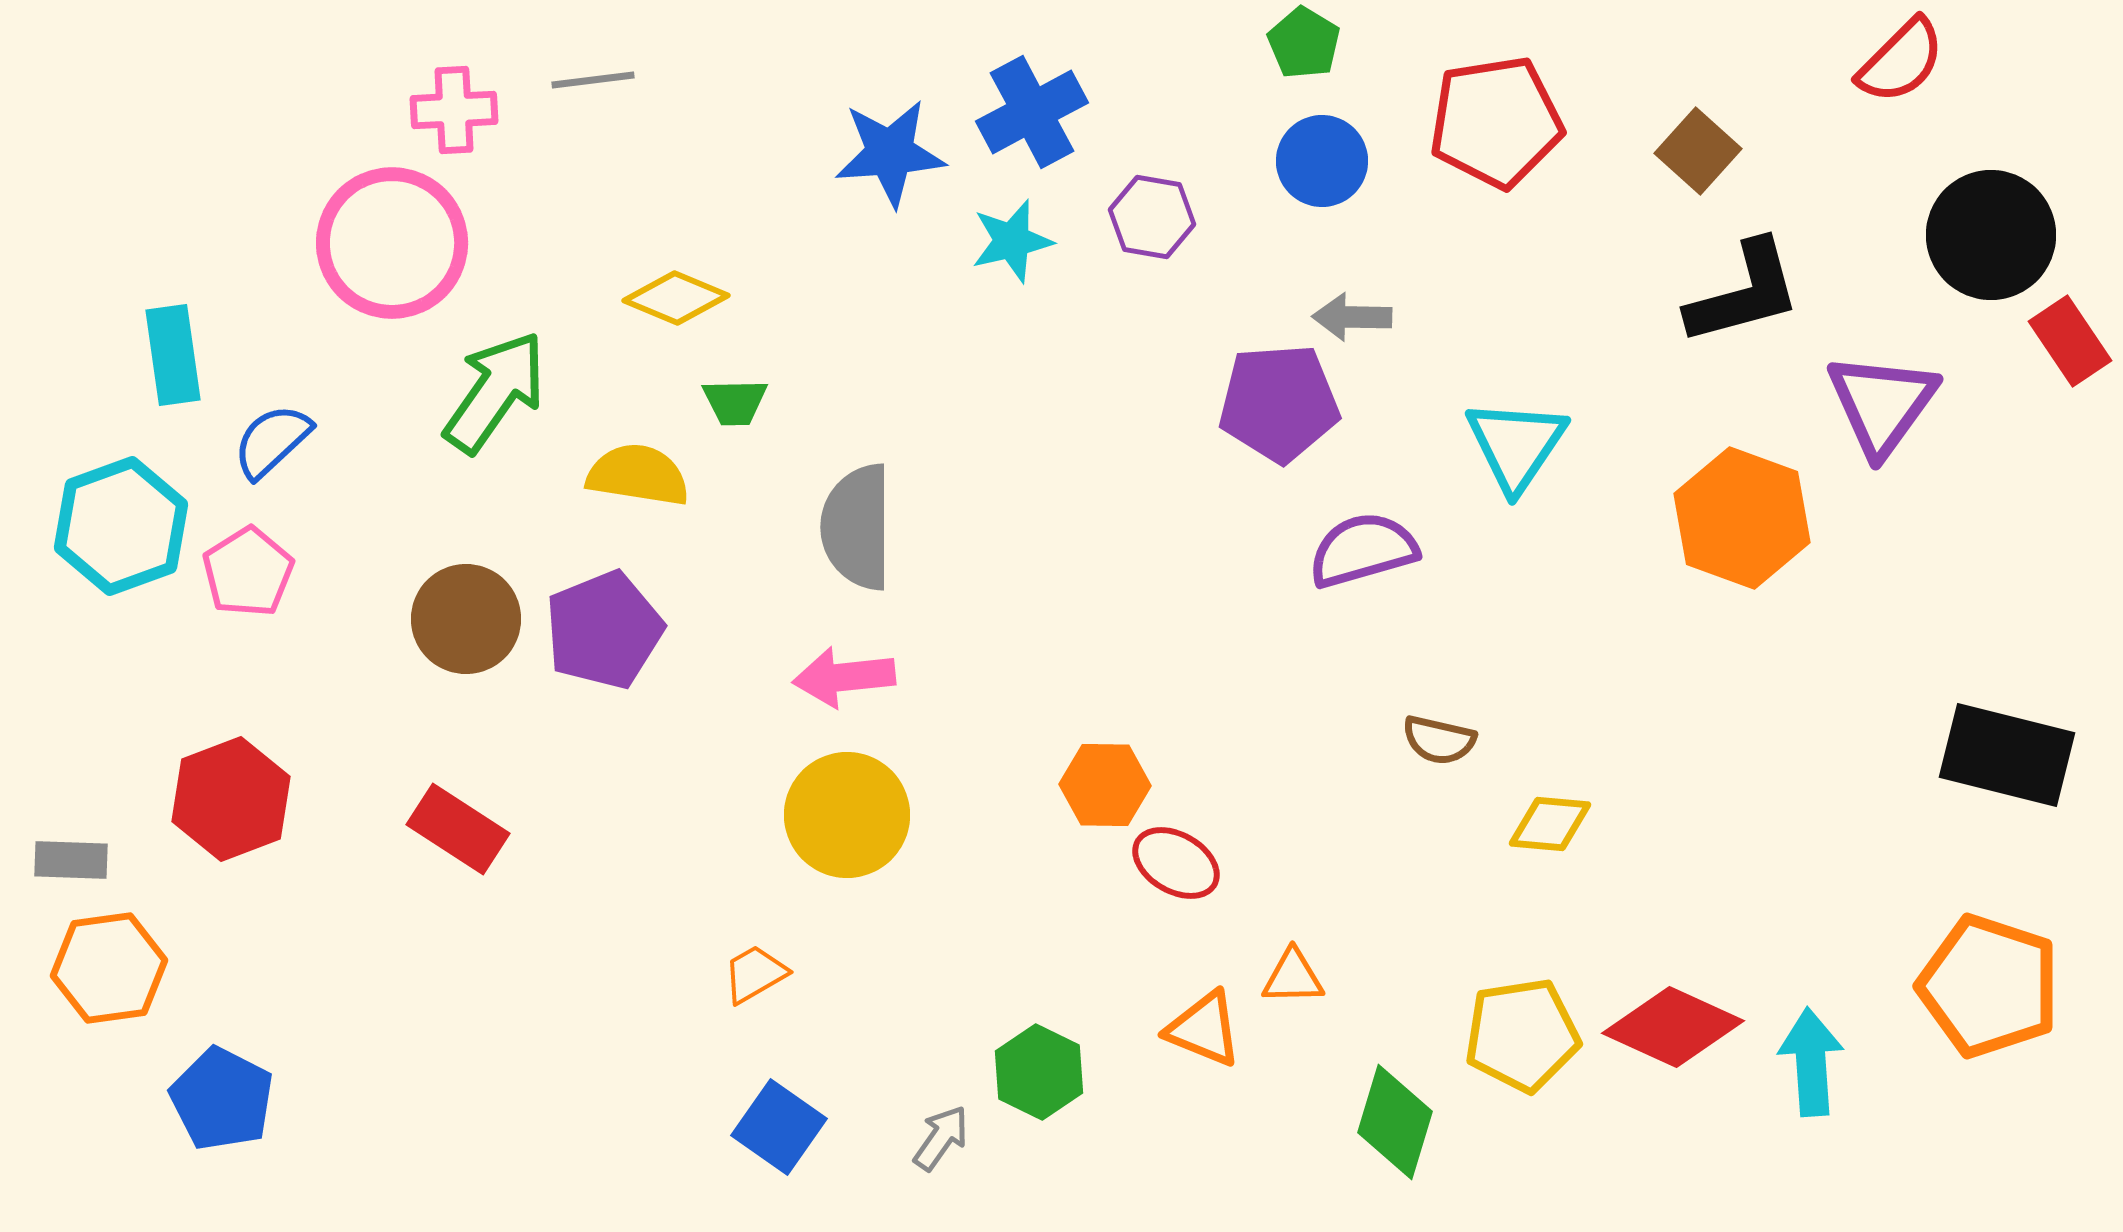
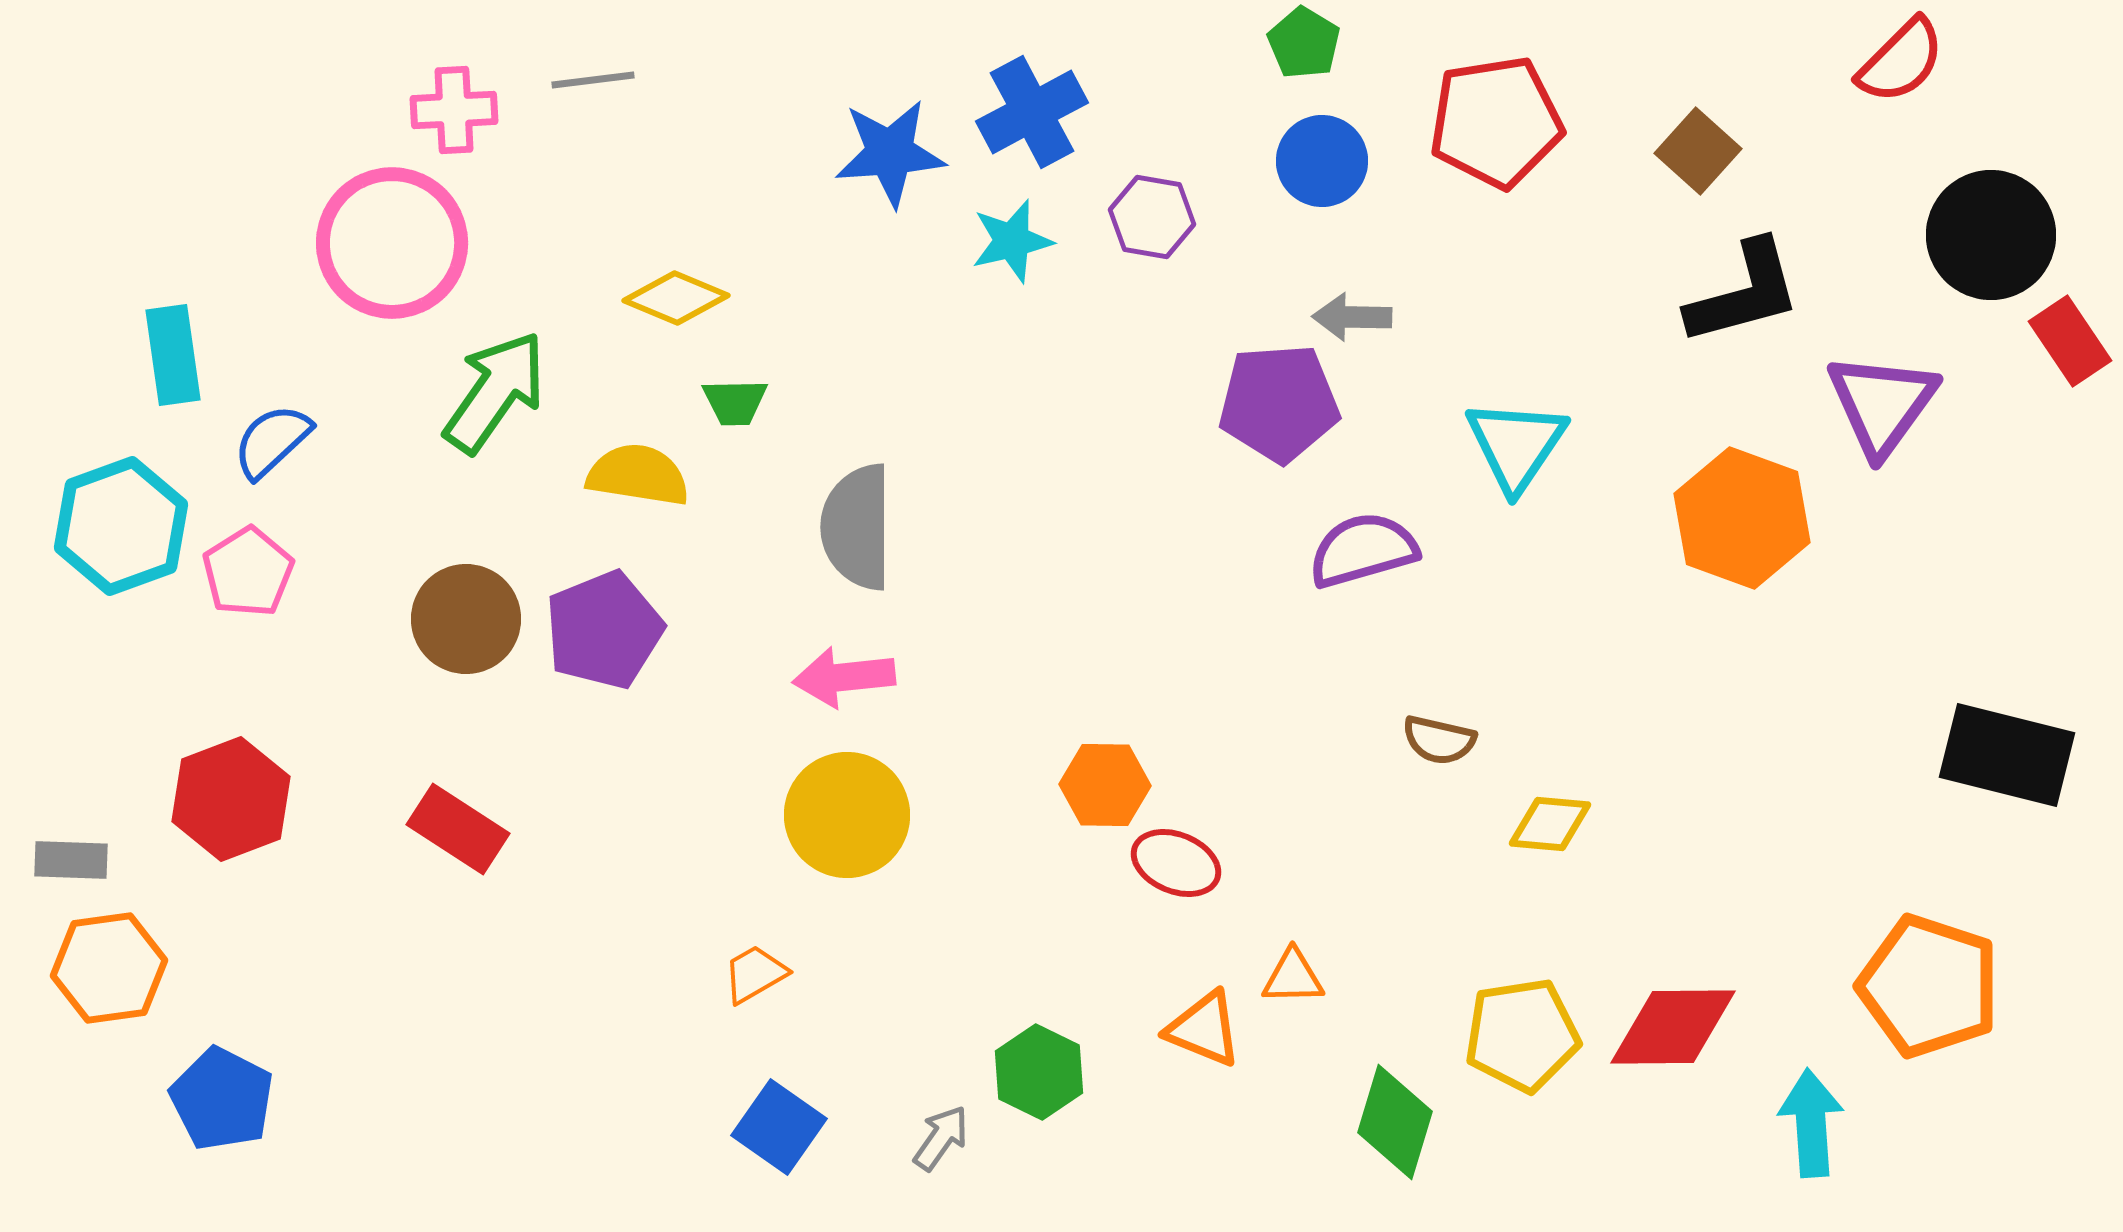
red ellipse at (1176, 863): rotated 8 degrees counterclockwise
orange pentagon at (1989, 986): moved 60 px left
red diamond at (1673, 1027): rotated 25 degrees counterclockwise
cyan arrow at (1811, 1062): moved 61 px down
